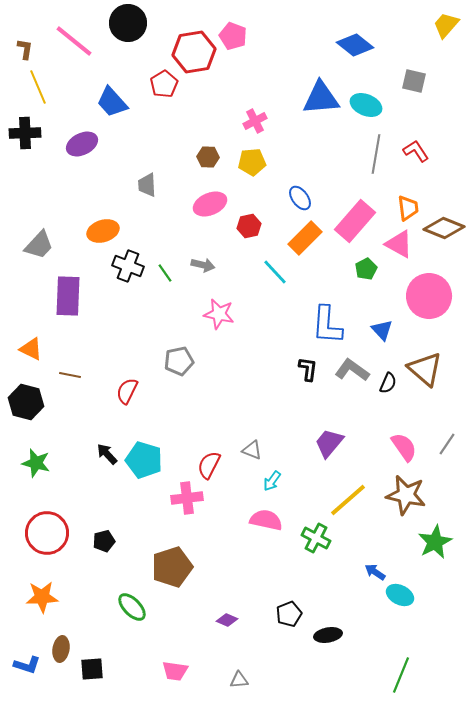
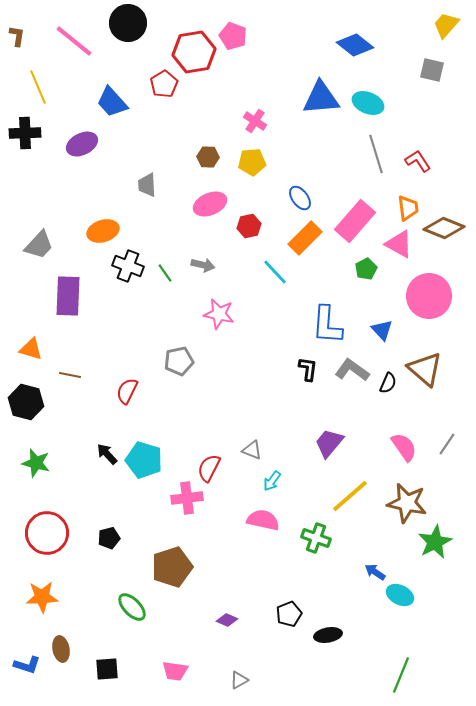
brown L-shape at (25, 49): moved 8 px left, 13 px up
gray square at (414, 81): moved 18 px right, 11 px up
cyan ellipse at (366, 105): moved 2 px right, 2 px up
pink cross at (255, 121): rotated 30 degrees counterclockwise
red L-shape at (416, 151): moved 2 px right, 10 px down
gray line at (376, 154): rotated 27 degrees counterclockwise
orange triangle at (31, 349): rotated 10 degrees counterclockwise
red semicircle at (209, 465): moved 3 px down
brown star at (406, 495): moved 1 px right, 8 px down
yellow line at (348, 500): moved 2 px right, 4 px up
pink semicircle at (266, 520): moved 3 px left
green cross at (316, 538): rotated 8 degrees counterclockwise
black pentagon at (104, 541): moved 5 px right, 3 px up
brown ellipse at (61, 649): rotated 20 degrees counterclockwise
black square at (92, 669): moved 15 px right
gray triangle at (239, 680): rotated 24 degrees counterclockwise
